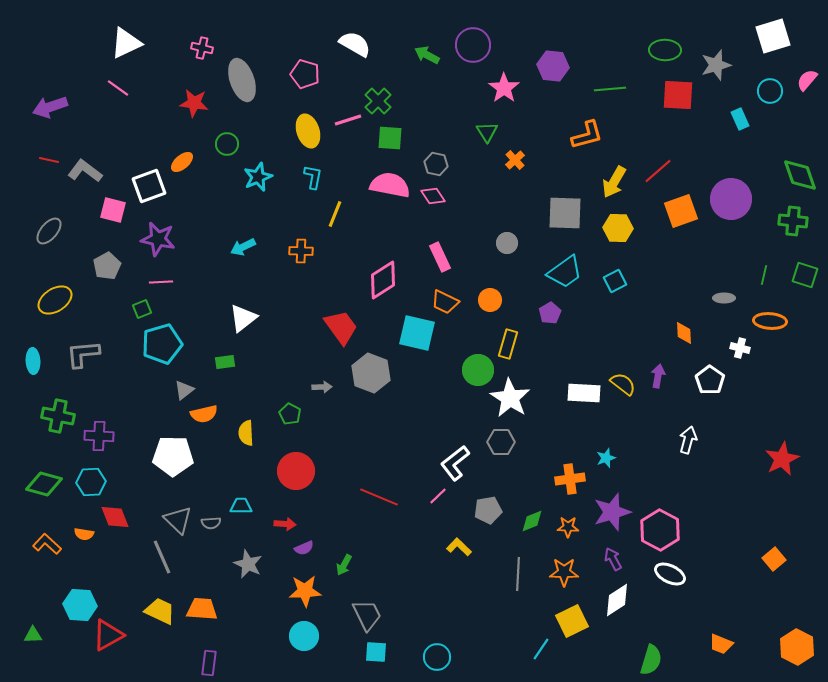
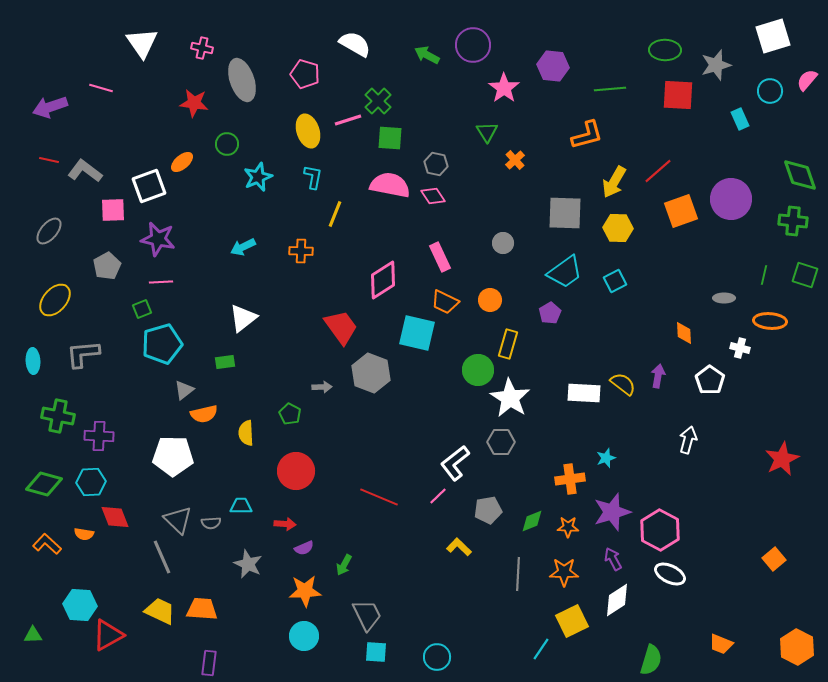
white triangle at (126, 43): moved 16 px right; rotated 40 degrees counterclockwise
pink line at (118, 88): moved 17 px left; rotated 20 degrees counterclockwise
pink square at (113, 210): rotated 16 degrees counterclockwise
gray circle at (507, 243): moved 4 px left
yellow ellipse at (55, 300): rotated 16 degrees counterclockwise
